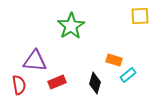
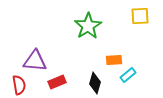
green star: moved 17 px right
orange rectangle: rotated 21 degrees counterclockwise
